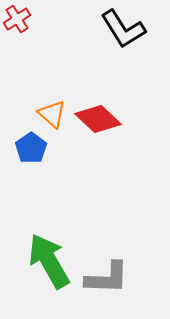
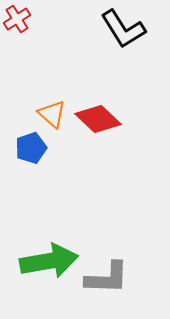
blue pentagon: rotated 16 degrees clockwise
green arrow: rotated 110 degrees clockwise
